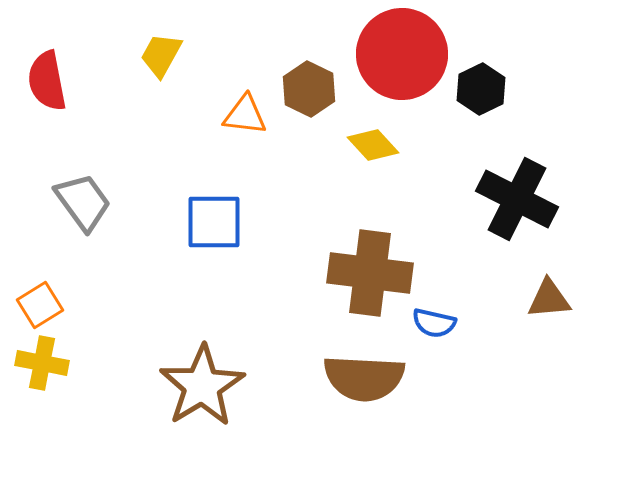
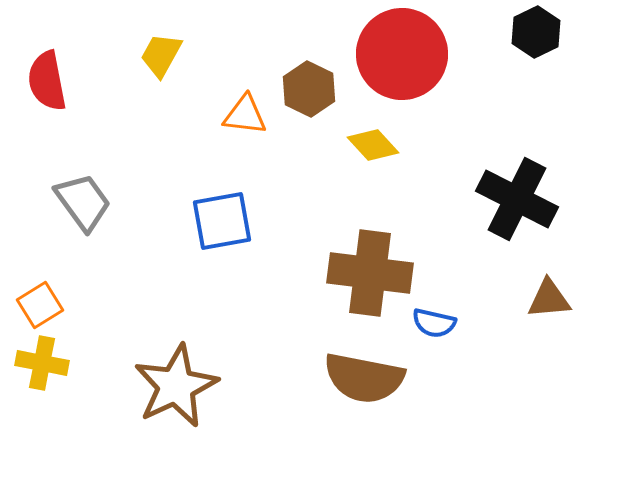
black hexagon: moved 55 px right, 57 px up
blue square: moved 8 px right, 1 px up; rotated 10 degrees counterclockwise
brown semicircle: rotated 8 degrees clockwise
brown star: moved 26 px left; rotated 6 degrees clockwise
